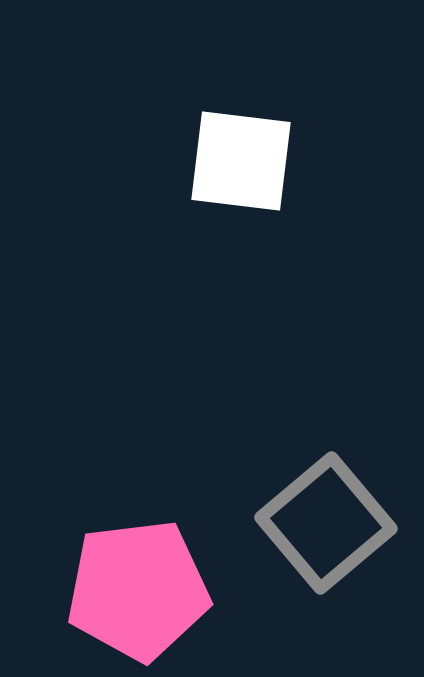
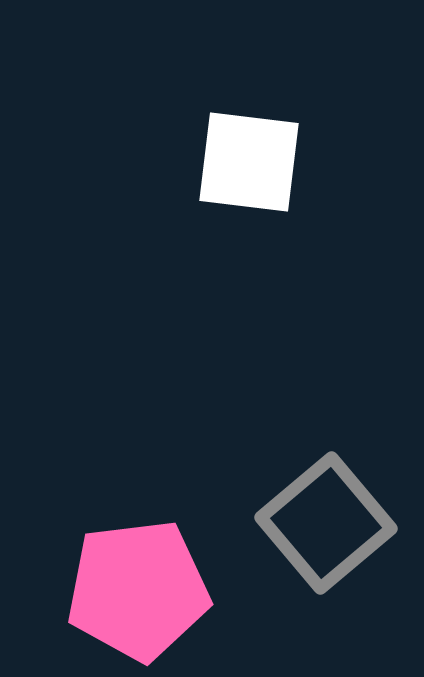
white square: moved 8 px right, 1 px down
